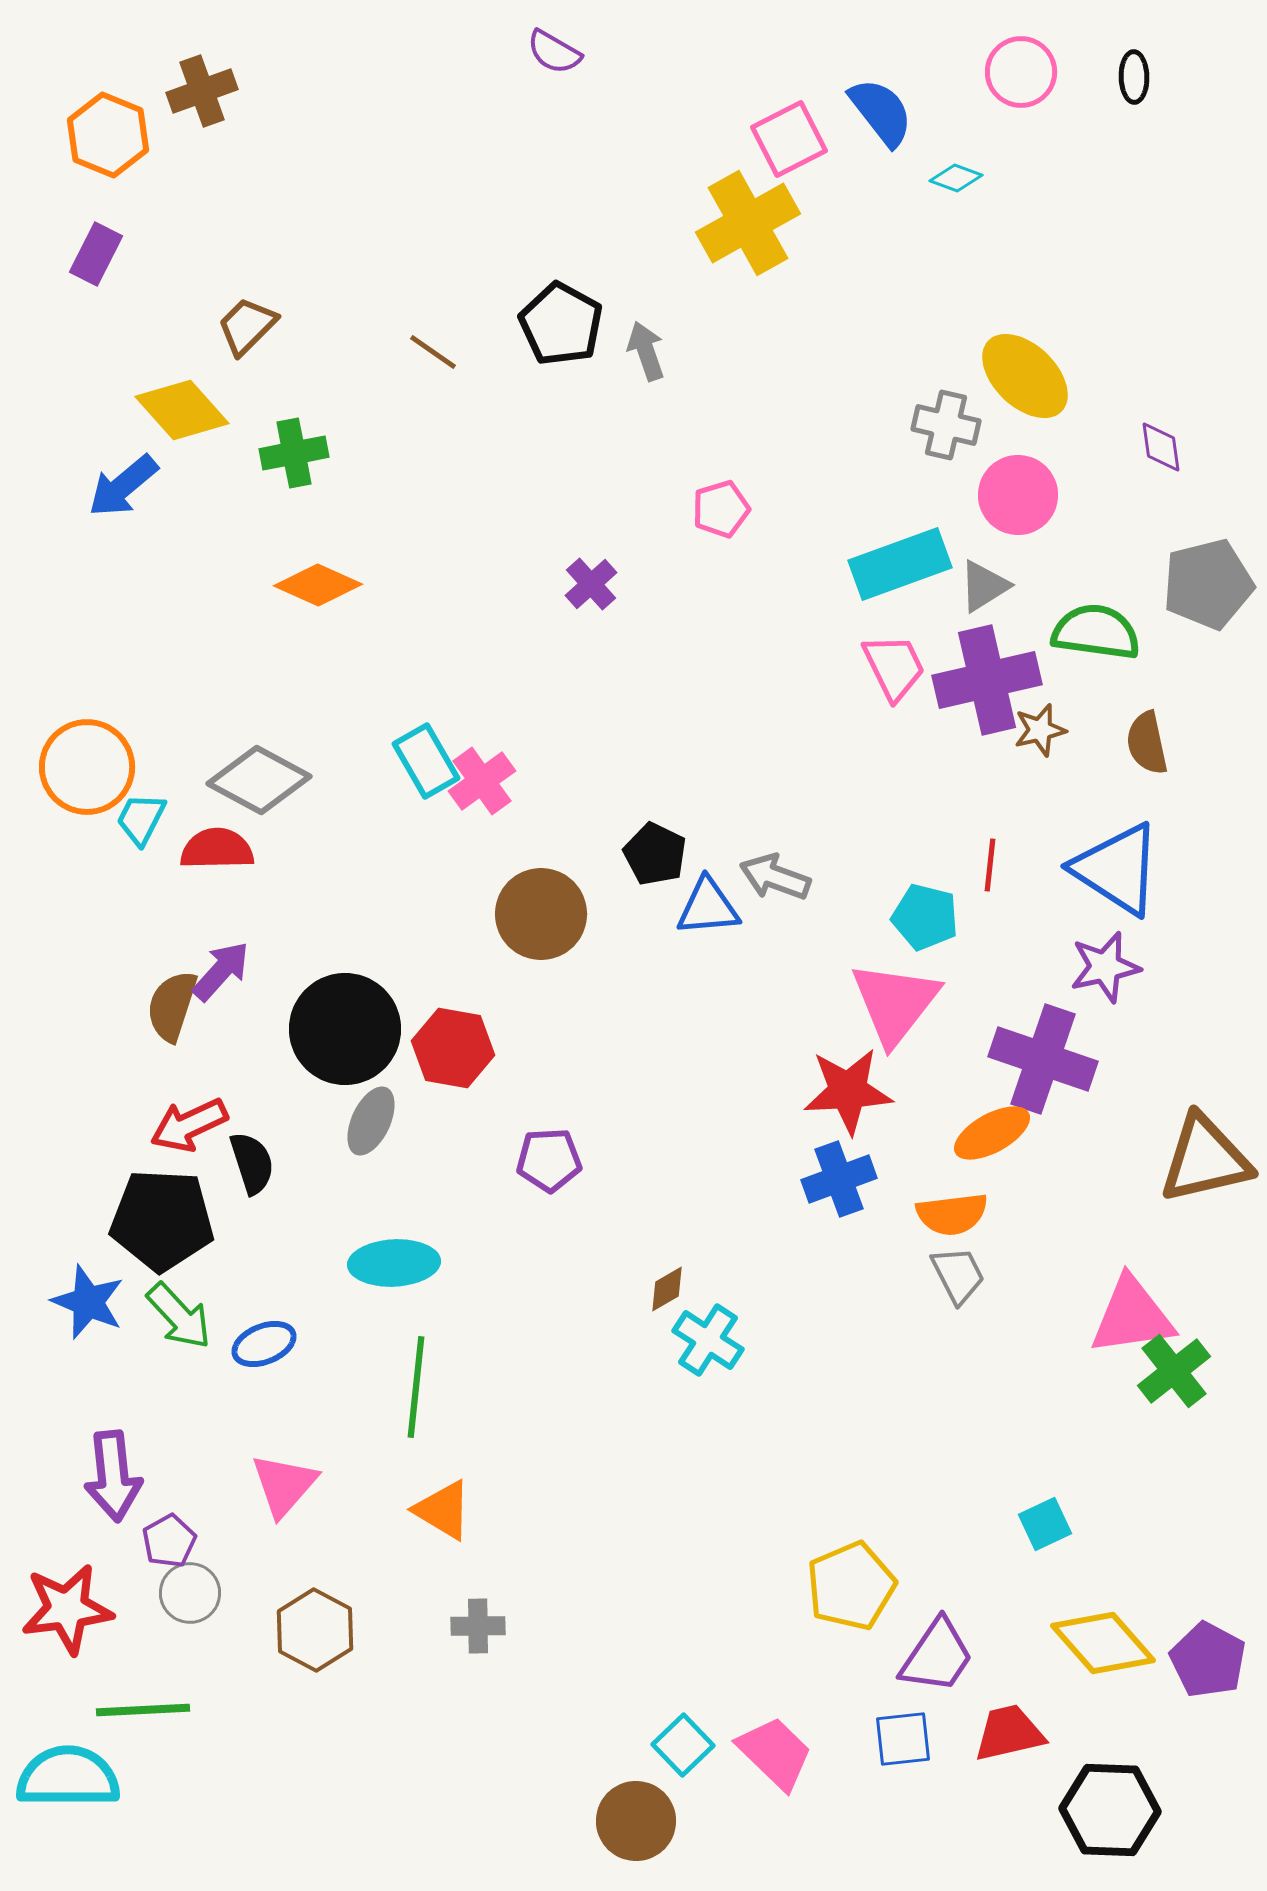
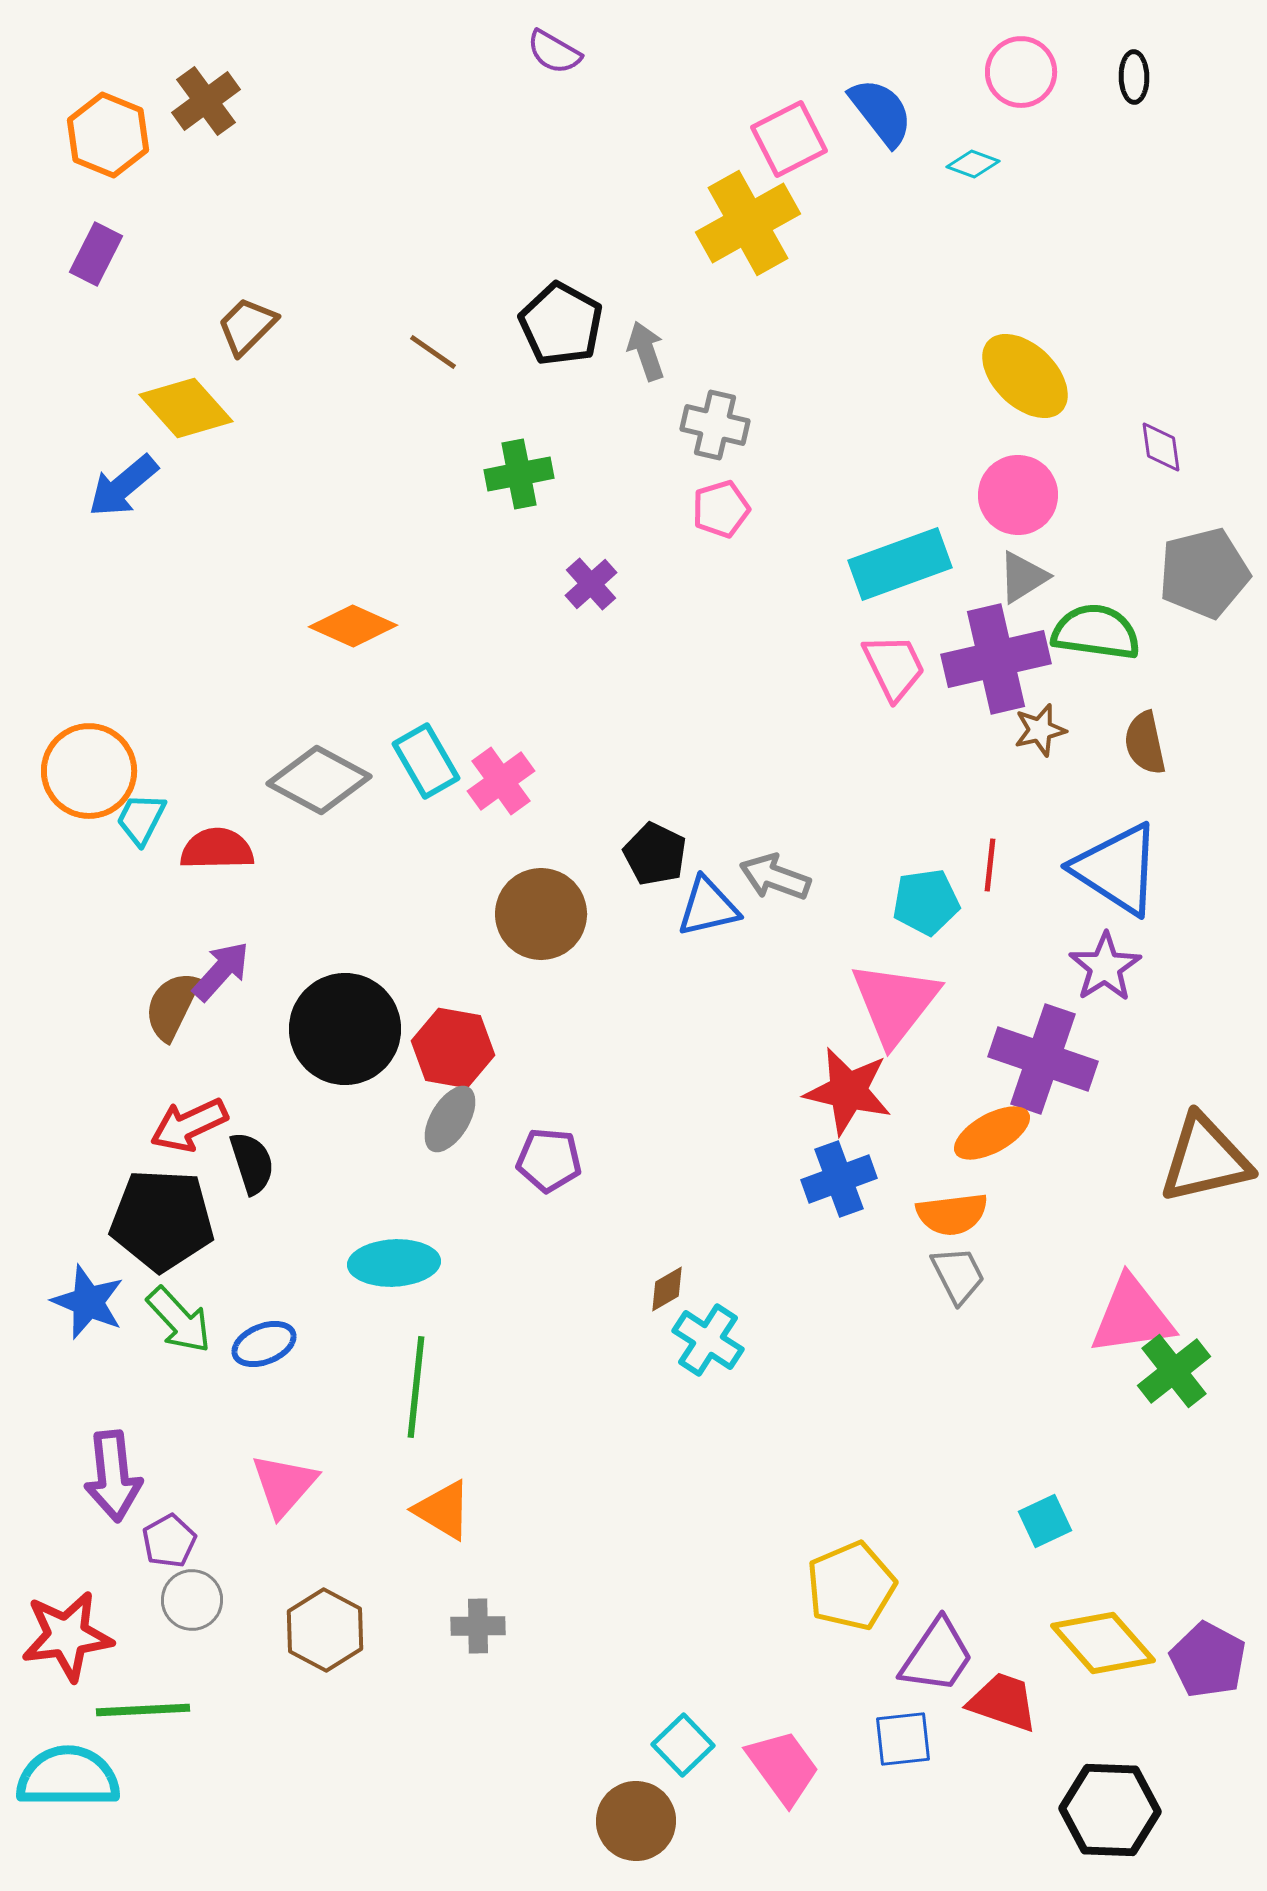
brown cross at (202, 91): moved 4 px right, 10 px down; rotated 16 degrees counterclockwise
cyan diamond at (956, 178): moved 17 px right, 14 px up
yellow diamond at (182, 410): moved 4 px right, 2 px up
gray cross at (946, 425): moved 231 px left
green cross at (294, 453): moved 225 px right, 21 px down
gray pentagon at (1208, 584): moved 4 px left, 11 px up
orange diamond at (318, 585): moved 35 px right, 41 px down
gray triangle at (984, 586): moved 39 px right, 9 px up
purple cross at (987, 680): moved 9 px right, 21 px up
brown semicircle at (1147, 743): moved 2 px left
orange circle at (87, 767): moved 2 px right, 4 px down
gray diamond at (259, 780): moved 60 px right
pink cross at (482, 781): moved 19 px right
blue triangle at (708, 907): rotated 8 degrees counterclockwise
cyan pentagon at (925, 917): moved 1 px right, 15 px up; rotated 22 degrees counterclockwise
purple star at (1105, 967): rotated 20 degrees counterclockwise
brown semicircle at (172, 1006): rotated 8 degrees clockwise
red star at (848, 1091): rotated 16 degrees clockwise
gray ellipse at (371, 1121): moved 79 px right, 2 px up; rotated 6 degrees clockwise
purple pentagon at (549, 1160): rotated 8 degrees clockwise
green arrow at (179, 1316): moved 4 px down
cyan square at (1045, 1524): moved 3 px up
gray circle at (190, 1593): moved 2 px right, 7 px down
red star at (67, 1609): moved 27 px down
brown hexagon at (315, 1630): moved 10 px right
red trapezoid at (1009, 1733): moved 6 px left, 31 px up; rotated 32 degrees clockwise
pink trapezoid at (775, 1753): moved 8 px right, 14 px down; rotated 10 degrees clockwise
